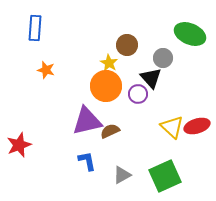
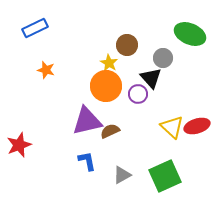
blue rectangle: rotated 60 degrees clockwise
